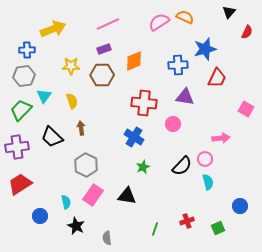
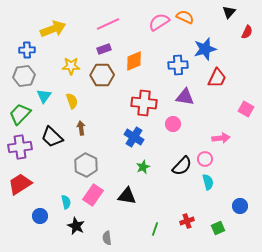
green trapezoid at (21, 110): moved 1 px left, 4 px down
purple cross at (17, 147): moved 3 px right
